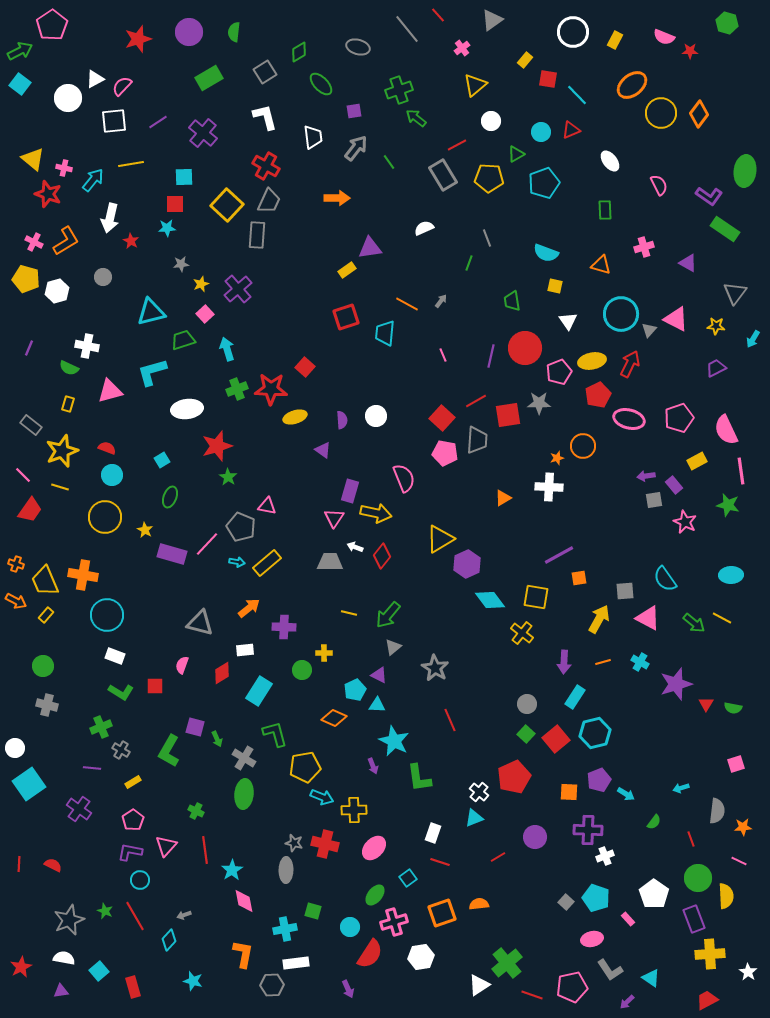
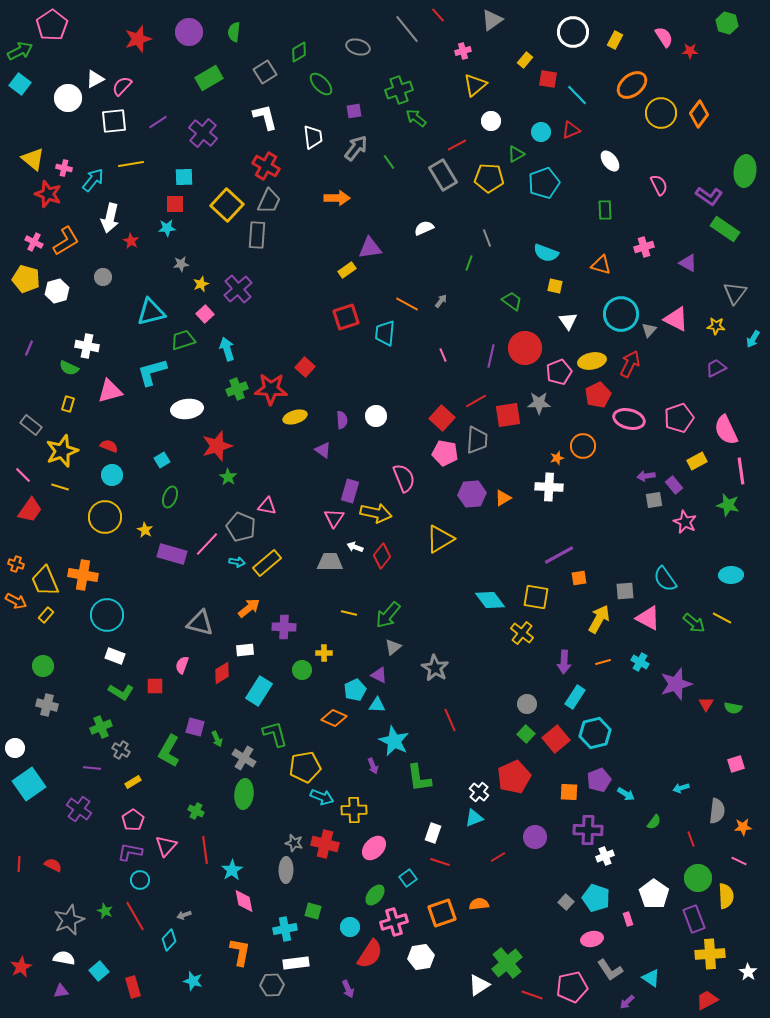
pink semicircle at (664, 37): rotated 145 degrees counterclockwise
pink cross at (462, 48): moved 1 px right, 3 px down; rotated 21 degrees clockwise
green trapezoid at (512, 301): rotated 135 degrees clockwise
red semicircle at (107, 448): moved 2 px right, 2 px up
purple hexagon at (467, 564): moved 5 px right, 70 px up; rotated 20 degrees clockwise
pink rectangle at (628, 919): rotated 24 degrees clockwise
orange L-shape at (243, 954): moved 3 px left, 2 px up
